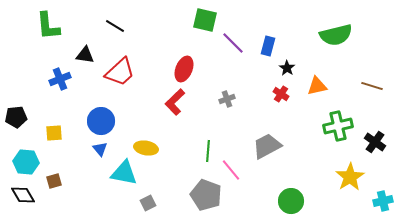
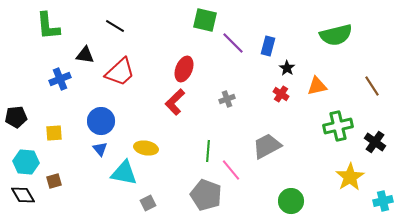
brown line: rotated 40 degrees clockwise
